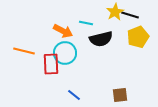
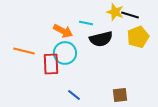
yellow star: rotated 24 degrees counterclockwise
